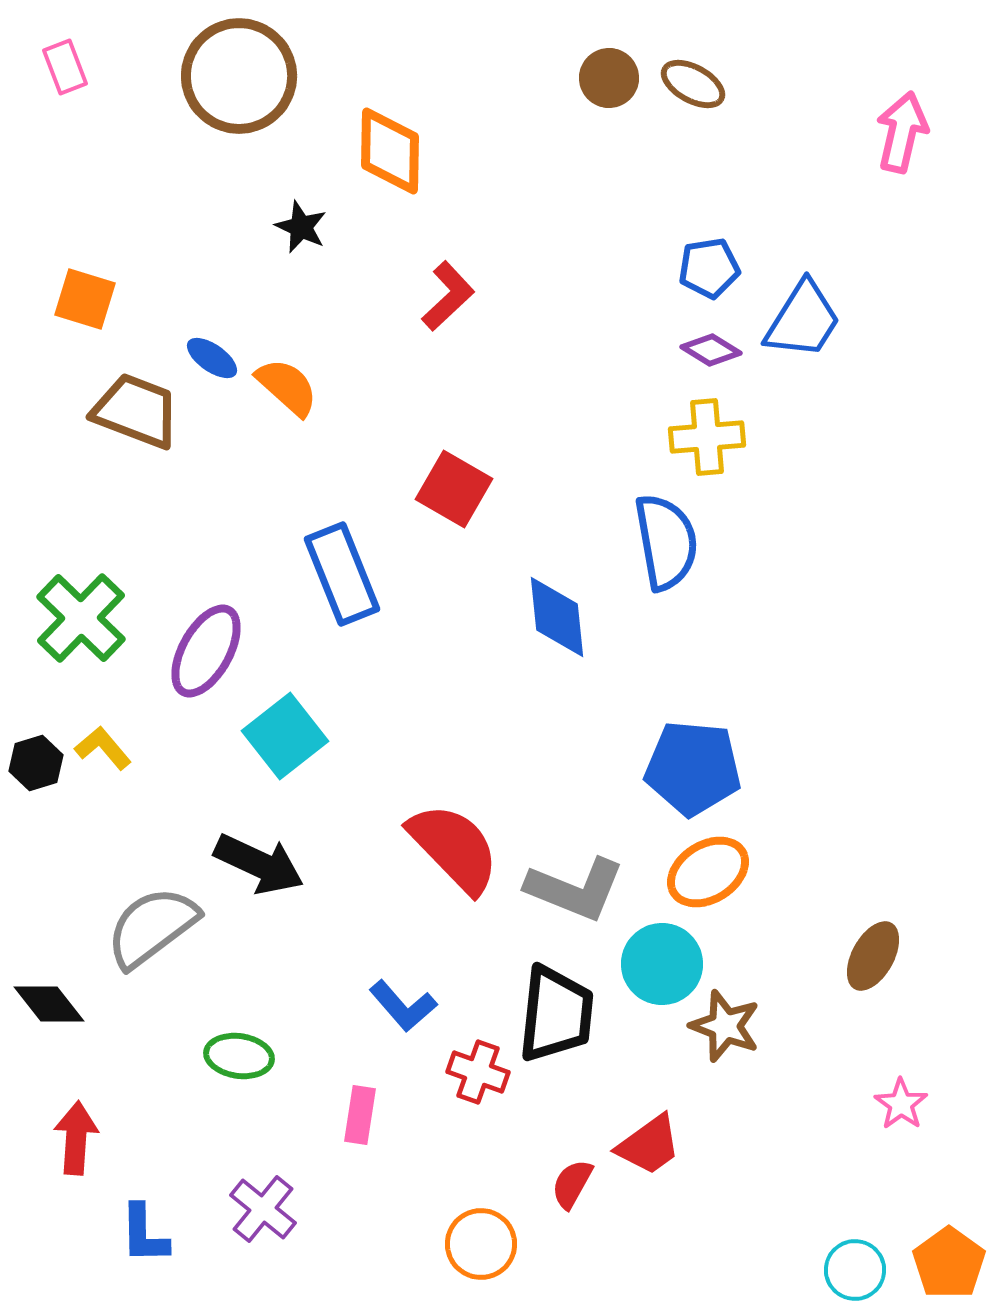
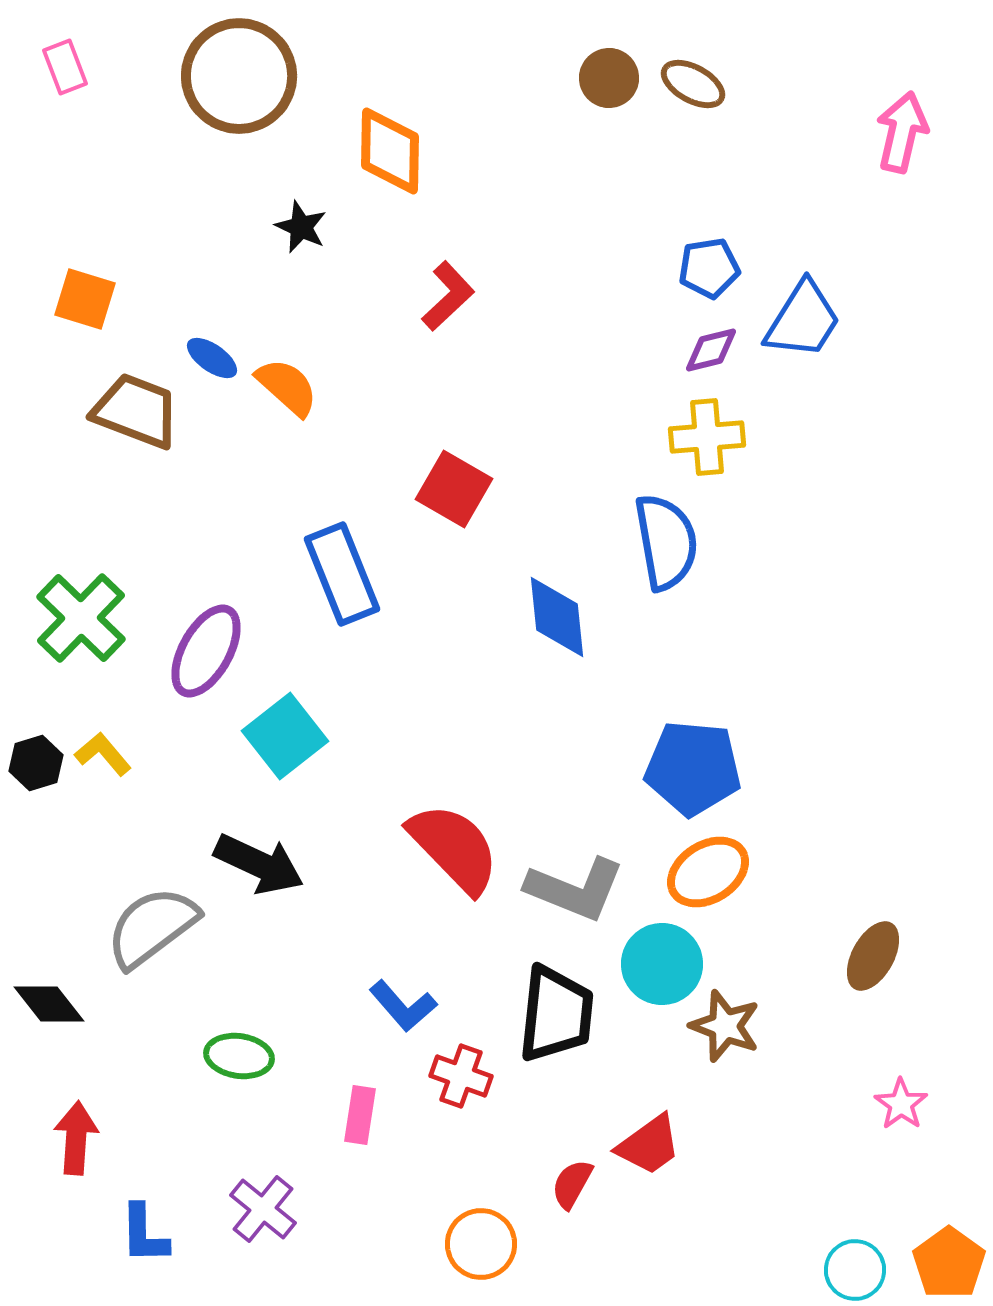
purple diamond at (711, 350): rotated 46 degrees counterclockwise
yellow L-shape at (103, 748): moved 6 px down
red cross at (478, 1072): moved 17 px left, 4 px down
